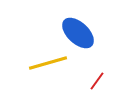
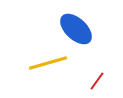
blue ellipse: moved 2 px left, 4 px up
